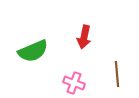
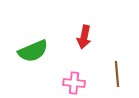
pink cross: rotated 15 degrees counterclockwise
